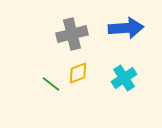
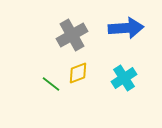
gray cross: moved 1 px down; rotated 16 degrees counterclockwise
